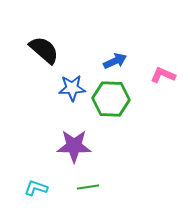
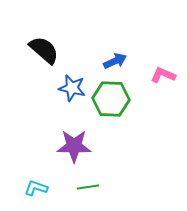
blue star: rotated 16 degrees clockwise
